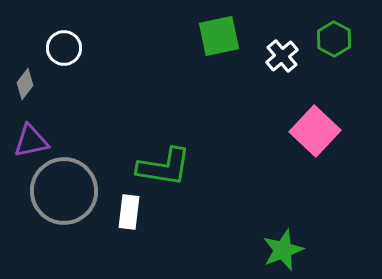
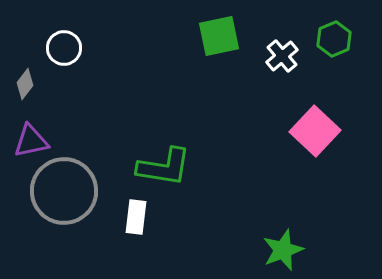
green hexagon: rotated 8 degrees clockwise
white rectangle: moved 7 px right, 5 px down
